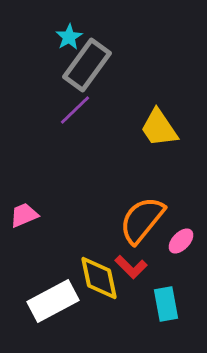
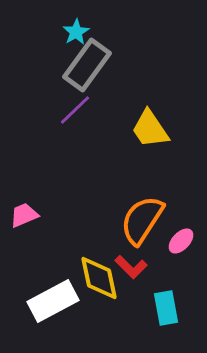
cyan star: moved 7 px right, 5 px up
yellow trapezoid: moved 9 px left, 1 px down
orange semicircle: rotated 6 degrees counterclockwise
cyan rectangle: moved 4 px down
